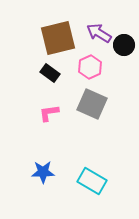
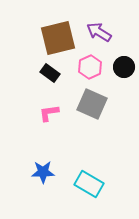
purple arrow: moved 1 px up
black circle: moved 22 px down
cyan rectangle: moved 3 px left, 3 px down
